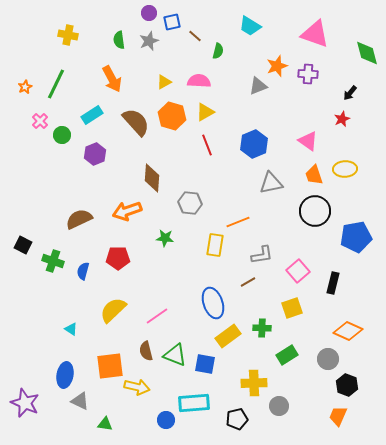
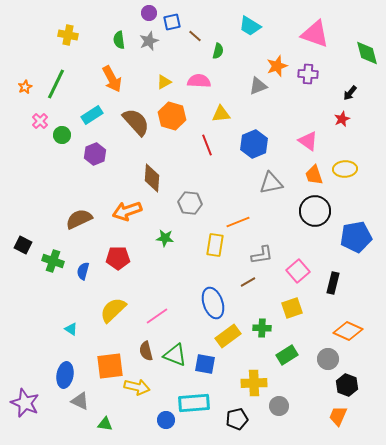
yellow triangle at (205, 112): moved 16 px right, 2 px down; rotated 24 degrees clockwise
